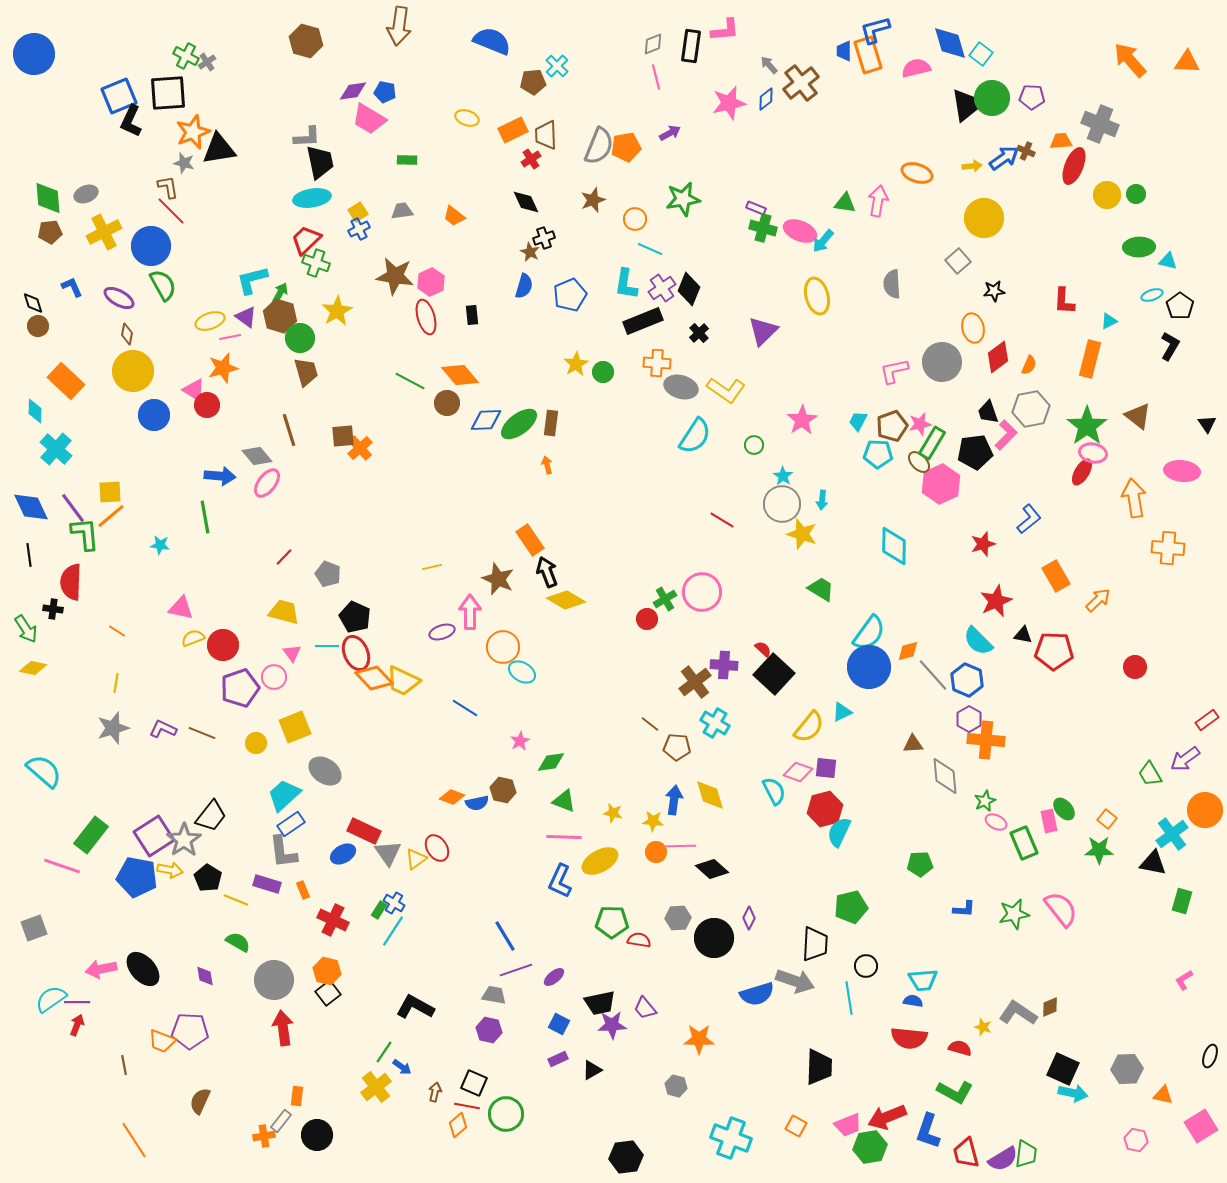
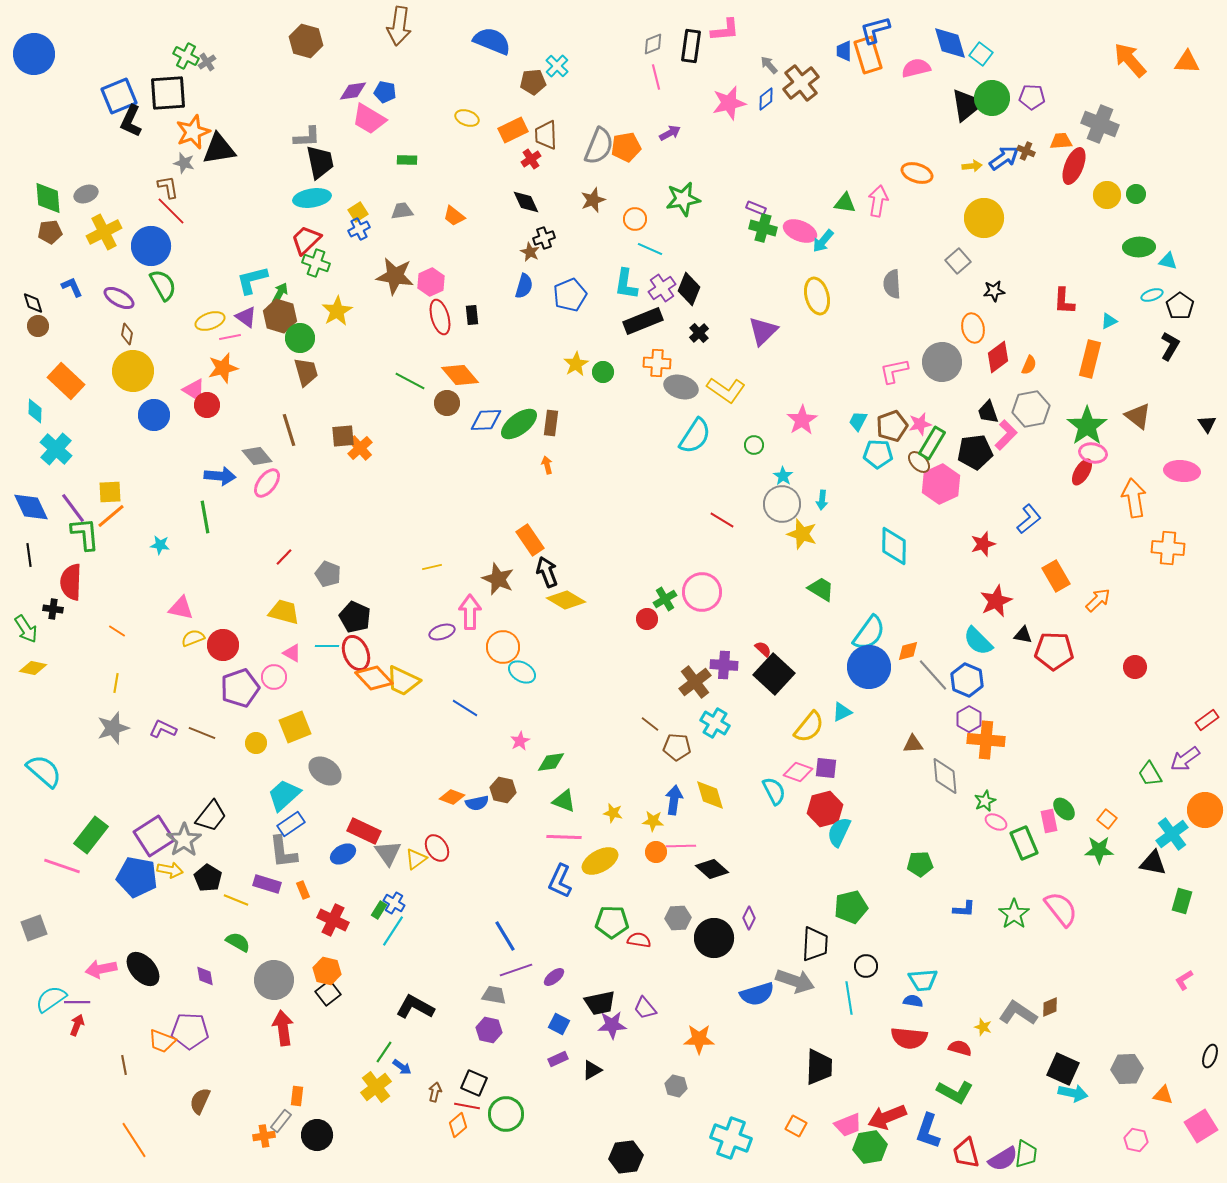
red ellipse at (426, 317): moved 14 px right
pink triangle at (292, 653): rotated 24 degrees counterclockwise
green star at (1014, 914): rotated 24 degrees counterclockwise
